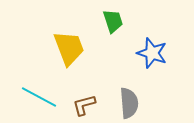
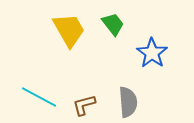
green trapezoid: moved 3 px down; rotated 20 degrees counterclockwise
yellow trapezoid: moved 18 px up; rotated 9 degrees counterclockwise
blue star: rotated 16 degrees clockwise
gray semicircle: moved 1 px left, 1 px up
